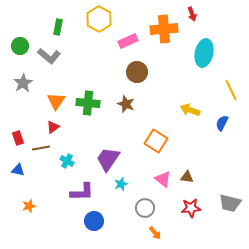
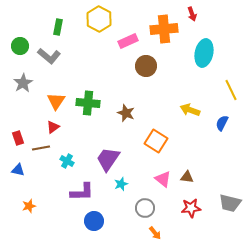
brown circle: moved 9 px right, 6 px up
brown star: moved 9 px down
